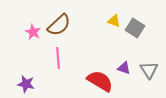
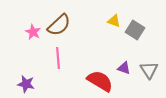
gray square: moved 2 px down
